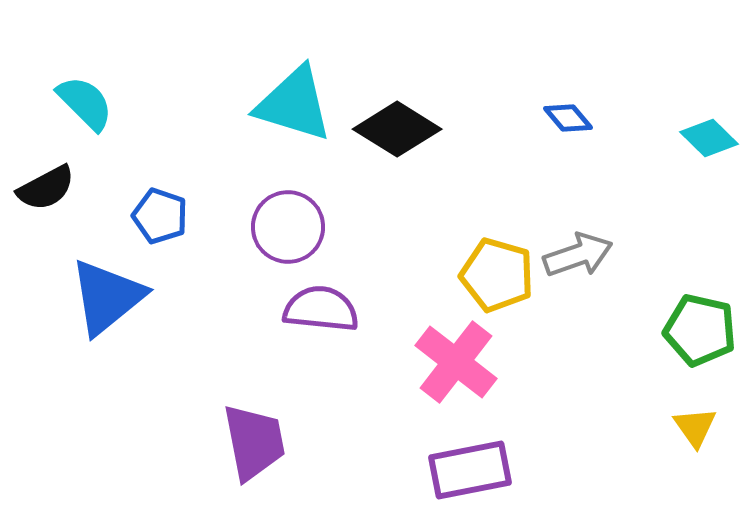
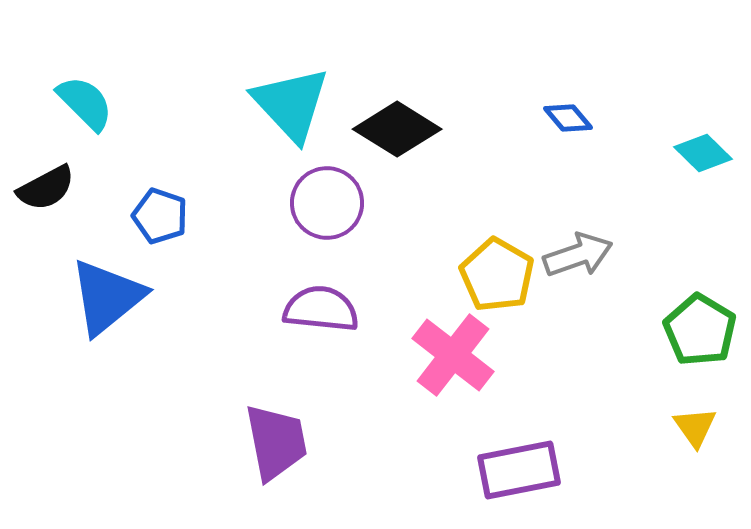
cyan triangle: moved 3 px left; rotated 30 degrees clockwise
cyan diamond: moved 6 px left, 15 px down
purple circle: moved 39 px right, 24 px up
yellow pentagon: rotated 14 degrees clockwise
green pentagon: rotated 18 degrees clockwise
pink cross: moved 3 px left, 7 px up
purple trapezoid: moved 22 px right
purple rectangle: moved 49 px right
